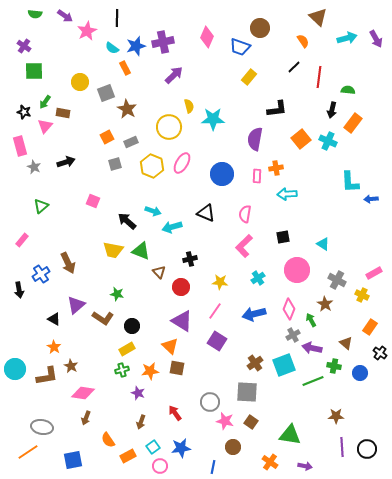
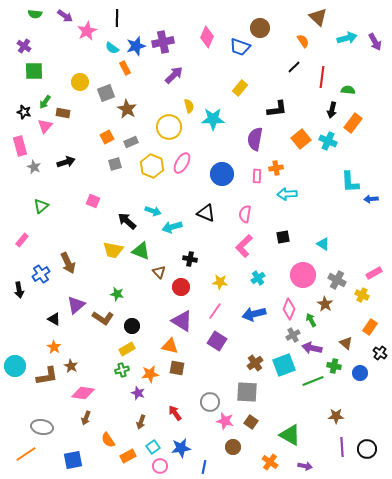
purple arrow at (376, 39): moved 1 px left, 3 px down
yellow rectangle at (249, 77): moved 9 px left, 11 px down
red line at (319, 77): moved 3 px right
black cross at (190, 259): rotated 24 degrees clockwise
pink circle at (297, 270): moved 6 px right, 5 px down
orange triangle at (170, 346): rotated 30 degrees counterclockwise
cyan circle at (15, 369): moved 3 px up
orange star at (150, 371): moved 3 px down
green triangle at (290, 435): rotated 20 degrees clockwise
orange line at (28, 452): moved 2 px left, 2 px down
blue line at (213, 467): moved 9 px left
